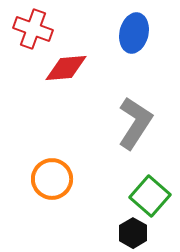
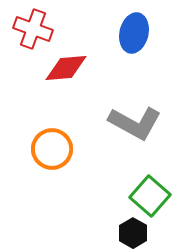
gray L-shape: rotated 86 degrees clockwise
orange circle: moved 30 px up
